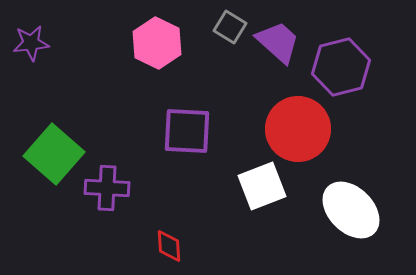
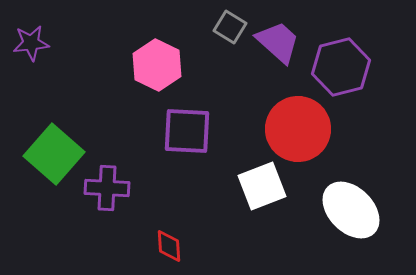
pink hexagon: moved 22 px down
